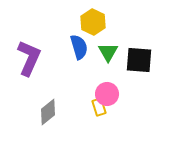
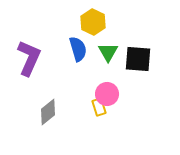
blue semicircle: moved 1 px left, 2 px down
black square: moved 1 px left, 1 px up
